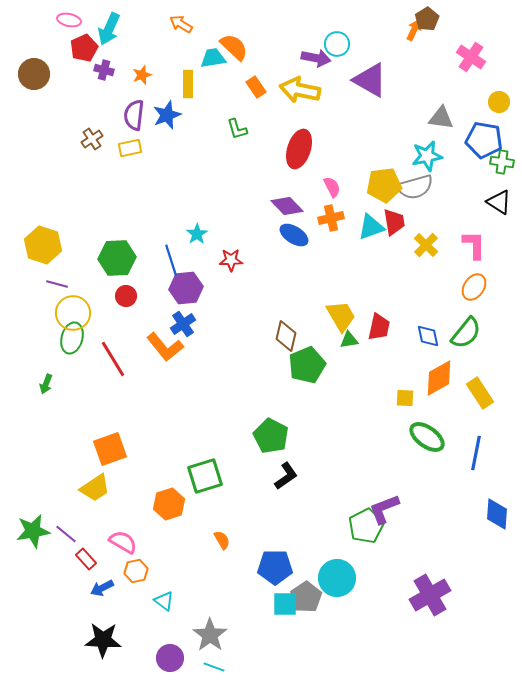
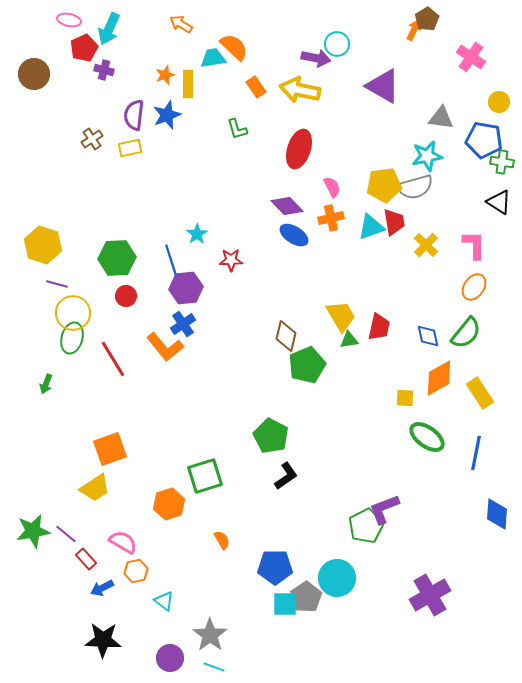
orange star at (142, 75): moved 23 px right
purple triangle at (370, 80): moved 13 px right, 6 px down
